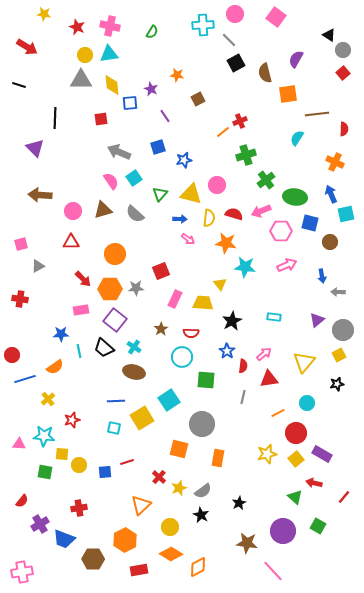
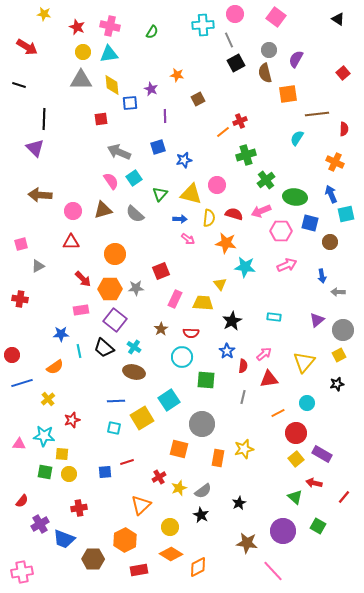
black triangle at (329, 35): moved 9 px right, 16 px up
gray line at (229, 40): rotated 21 degrees clockwise
gray circle at (343, 50): moved 74 px left
yellow circle at (85, 55): moved 2 px left, 3 px up
purple line at (165, 116): rotated 32 degrees clockwise
black line at (55, 118): moved 11 px left, 1 px down
blue line at (25, 379): moved 3 px left, 4 px down
yellow star at (267, 454): moved 23 px left, 5 px up
yellow circle at (79, 465): moved 10 px left, 9 px down
red cross at (159, 477): rotated 16 degrees clockwise
